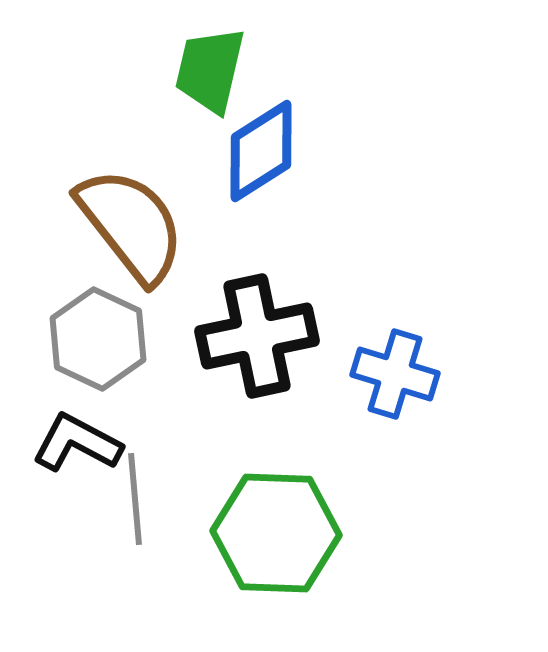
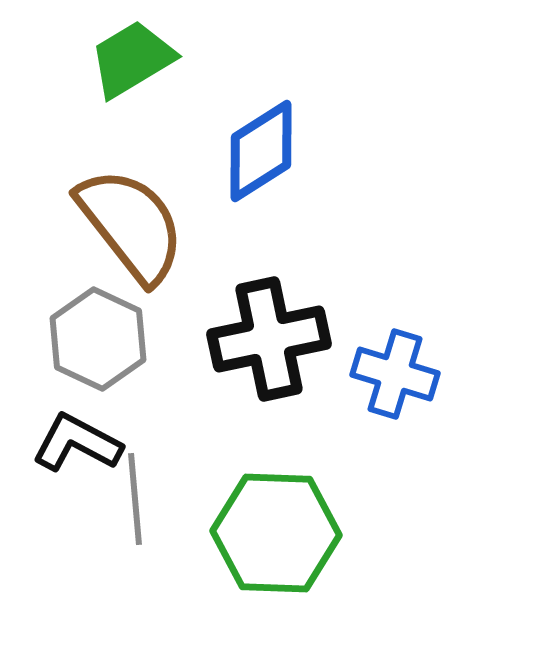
green trapezoid: moved 78 px left, 11 px up; rotated 46 degrees clockwise
black cross: moved 12 px right, 3 px down
